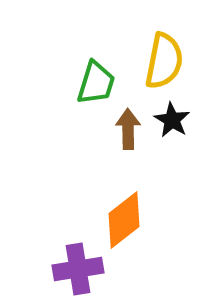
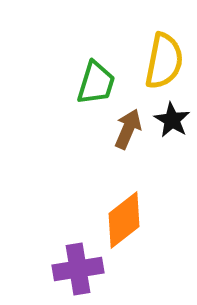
brown arrow: rotated 24 degrees clockwise
